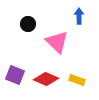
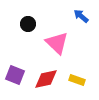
blue arrow: moved 2 px right; rotated 49 degrees counterclockwise
pink triangle: moved 1 px down
red diamond: rotated 35 degrees counterclockwise
